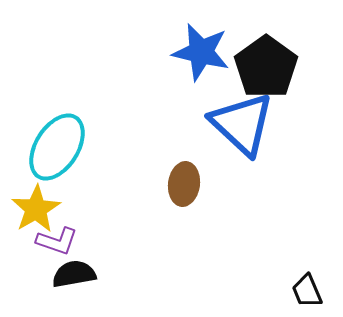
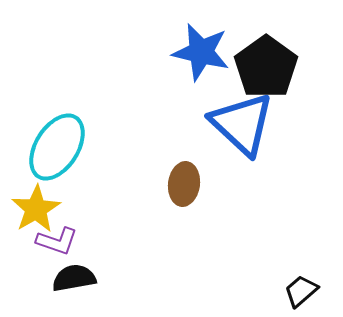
black semicircle: moved 4 px down
black trapezoid: moved 6 px left; rotated 72 degrees clockwise
